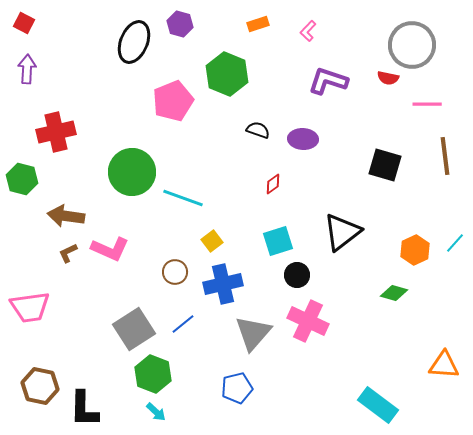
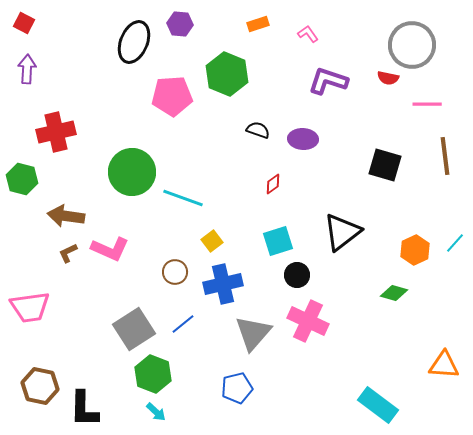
purple hexagon at (180, 24): rotated 10 degrees counterclockwise
pink L-shape at (308, 31): moved 3 px down; rotated 100 degrees clockwise
pink pentagon at (173, 101): moved 1 px left, 5 px up; rotated 18 degrees clockwise
